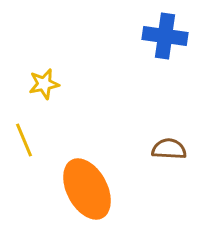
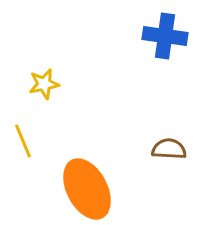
yellow line: moved 1 px left, 1 px down
